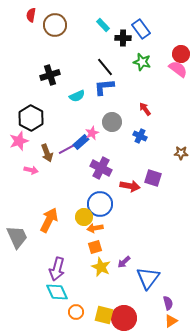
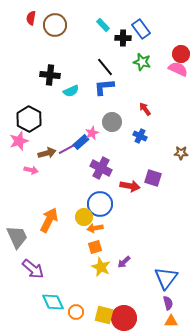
red semicircle at (31, 15): moved 3 px down
pink semicircle at (178, 69): rotated 12 degrees counterclockwise
black cross at (50, 75): rotated 24 degrees clockwise
cyan semicircle at (77, 96): moved 6 px left, 5 px up
black hexagon at (31, 118): moved 2 px left, 1 px down
brown arrow at (47, 153): rotated 84 degrees counterclockwise
purple arrow at (57, 269): moved 24 px left; rotated 65 degrees counterclockwise
blue triangle at (148, 278): moved 18 px right
cyan diamond at (57, 292): moved 4 px left, 10 px down
orange triangle at (171, 321): rotated 32 degrees clockwise
